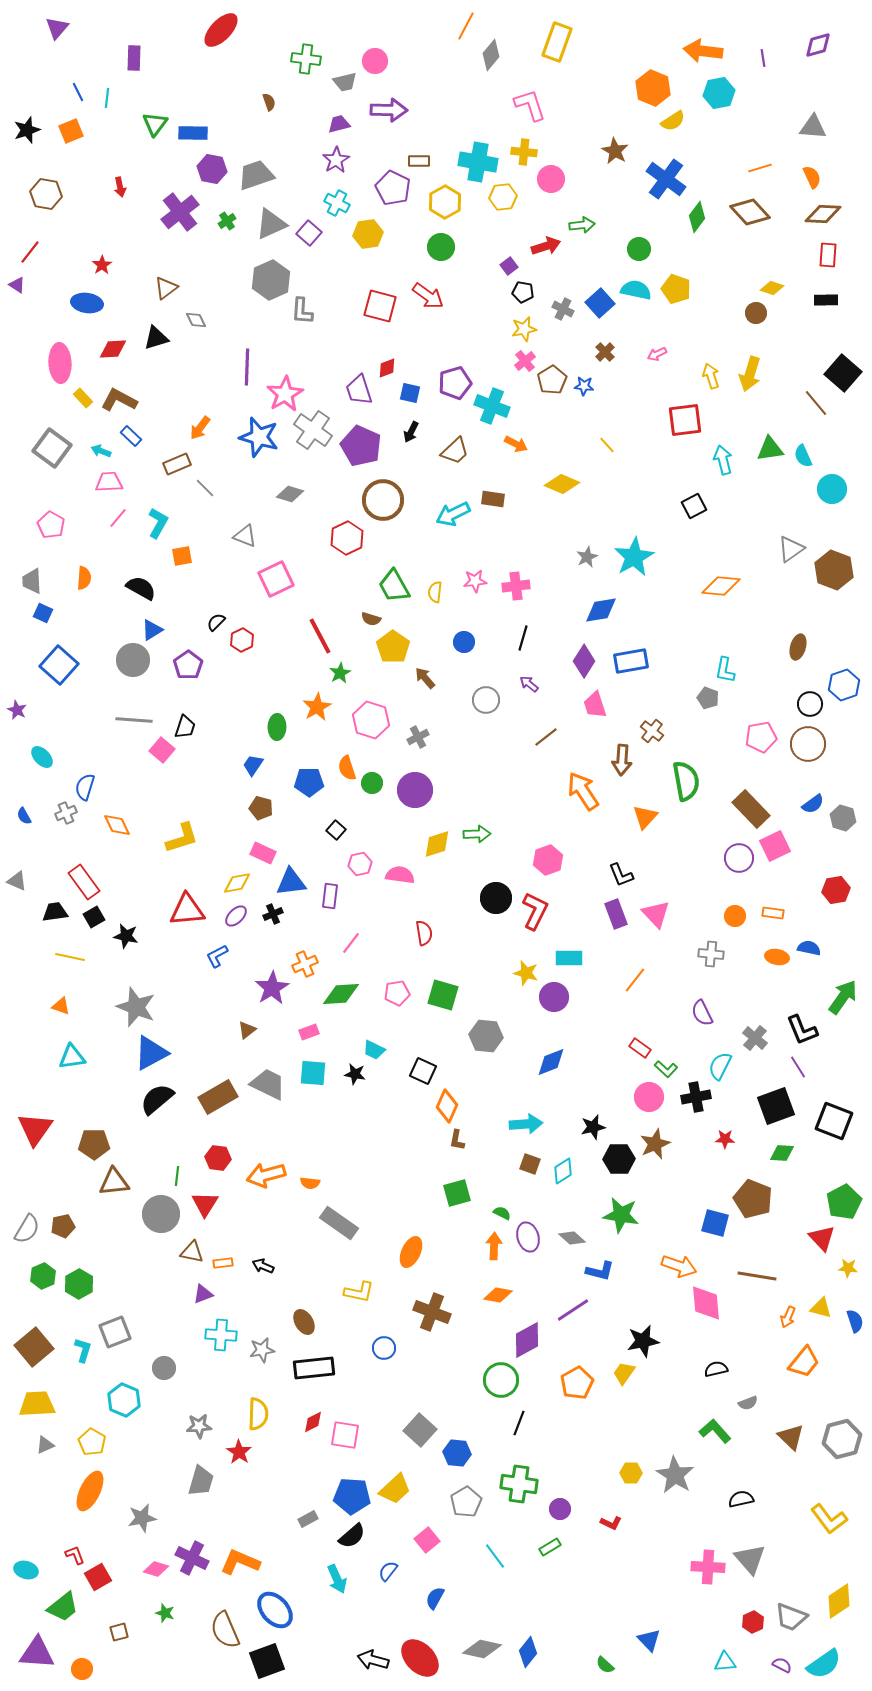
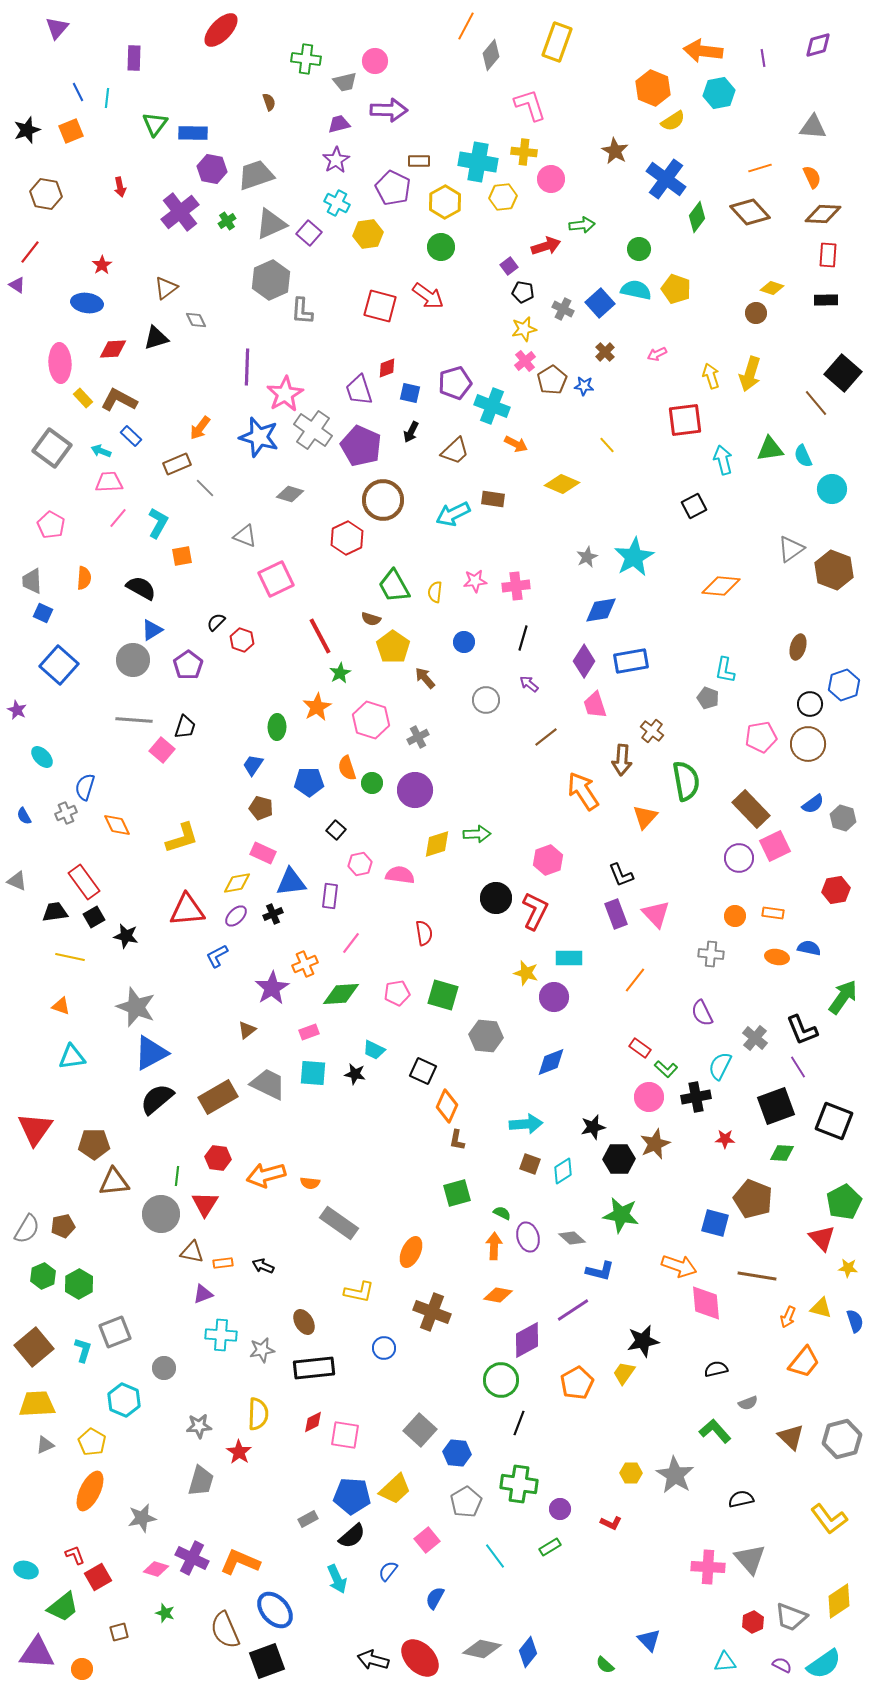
red hexagon at (242, 640): rotated 15 degrees counterclockwise
